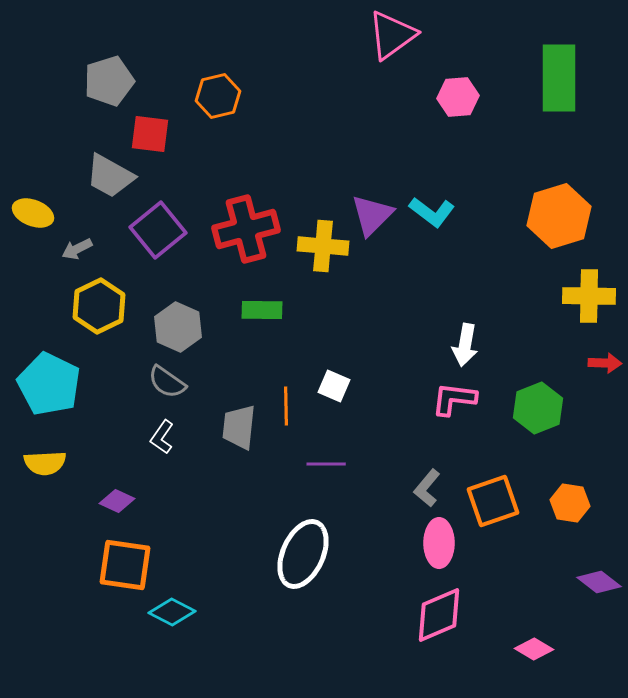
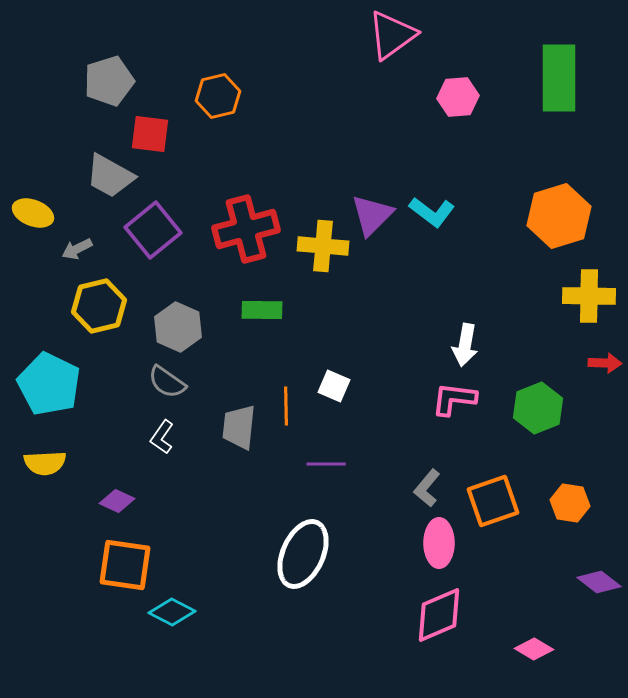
purple square at (158, 230): moved 5 px left
yellow hexagon at (99, 306): rotated 12 degrees clockwise
